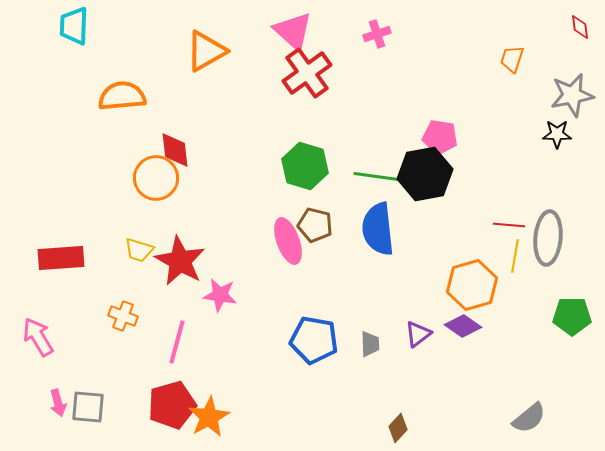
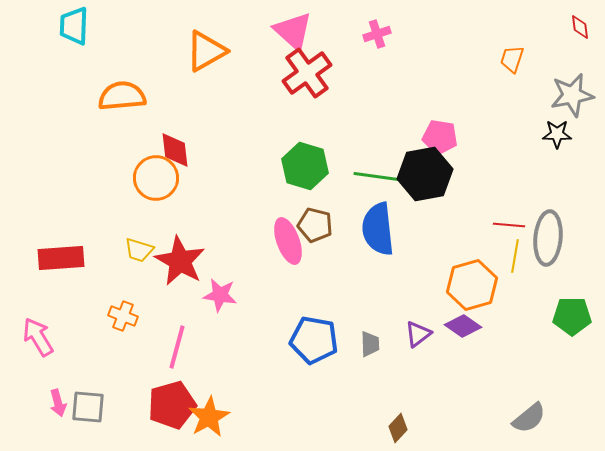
pink line at (177, 342): moved 5 px down
